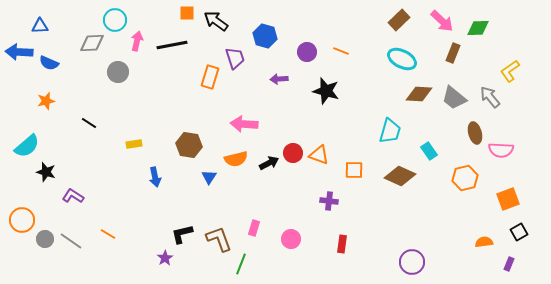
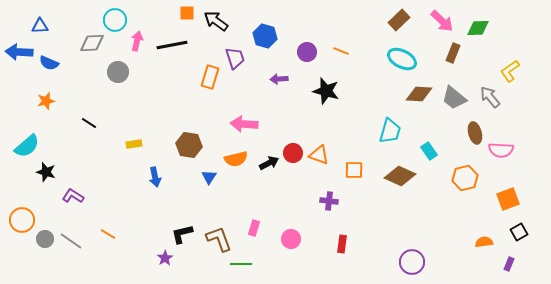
green line at (241, 264): rotated 70 degrees clockwise
